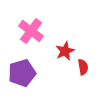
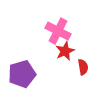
pink cross: moved 27 px right; rotated 10 degrees counterclockwise
purple pentagon: moved 1 px down
